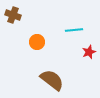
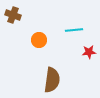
orange circle: moved 2 px right, 2 px up
red star: rotated 16 degrees clockwise
brown semicircle: rotated 60 degrees clockwise
